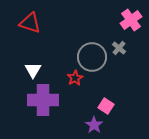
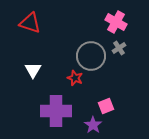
pink cross: moved 15 px left, 2 px down; rotated 25 degrees counterclockwise
gray cross: rotated 16 degrees clockwise
gray circle: moved 1 px left, 1 px up
red star: rotated 21 degrees counterclockwise
purple cross: moved 13 px right, 11 px down
pink square: rotated 35 degrees clockwise
purple star: moved 1 px left
